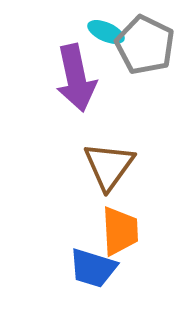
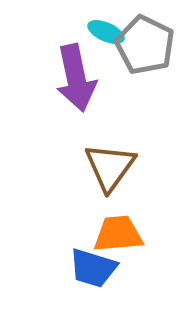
brown triangle: moved 1 px right, 1 px down
orange trapezoid: moved 2 px left, 3 px down; rotated 92 degrees counterclockwise
